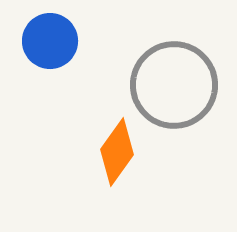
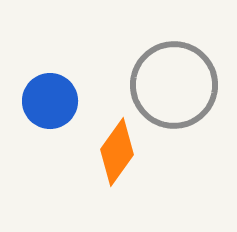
blue circle: moved 60 px down
